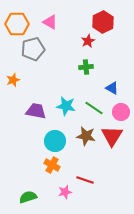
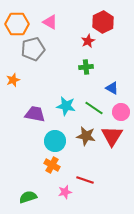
purple trapezoid: moved 1 px left, 3 px down
